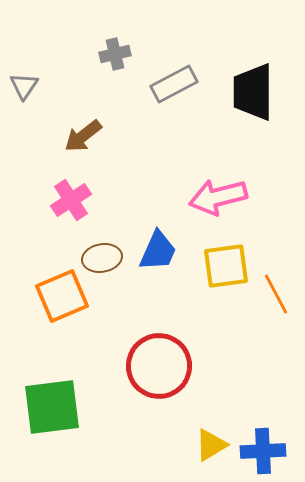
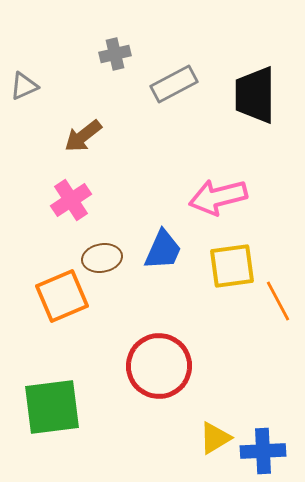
gray triangle: rotated 32 degrees clockwise
black trapezoid: moved 2 px right, 3 px down
blue trapezoid: moved 5 px right, 1 px up
yellow square: moved 6 px right
orange line: moved 2 px right, 7 px down
yellow triangle: moved 4 px right, 7 px up
